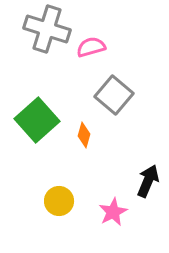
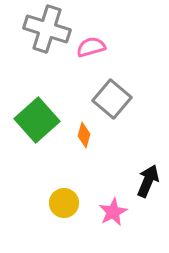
gray square: moved 2 px left, 4 px down
yellow circle: moved 5 px right, 2 px down
